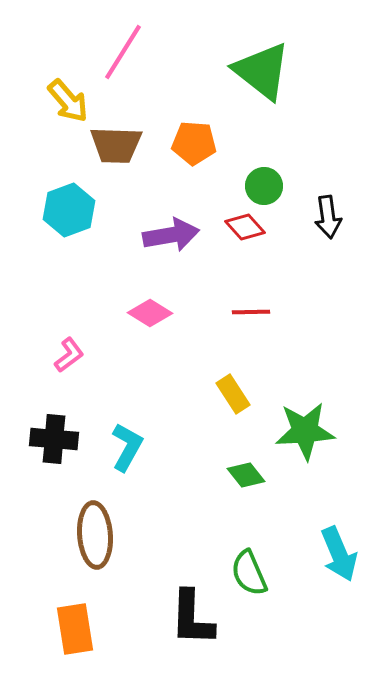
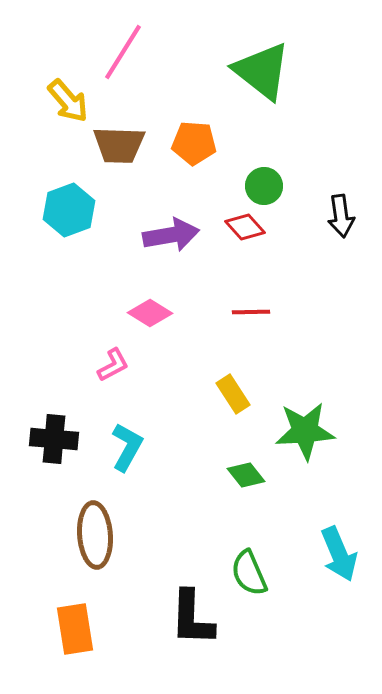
brown trapezoid: moved 3 px right
black arrow: moved 13 px right, 1 px up
pink L-shape: moved 44 px right, 10 px down; rotated 9 degrees clockwise
